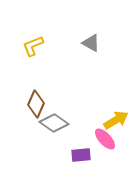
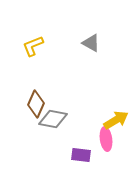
gray diamond: moved 1 px left, 4 px up; rotated 24 degrees counterclockwise
pink ellipse: moved 1 px right; rotated 35 degrees clockwise
purple rectangle: rotated 12 degrees clockwise
